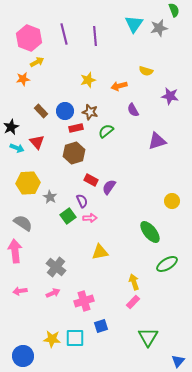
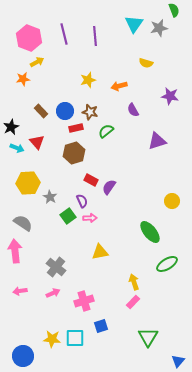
yellow semicircle at (146, 71): moved 8 px up
